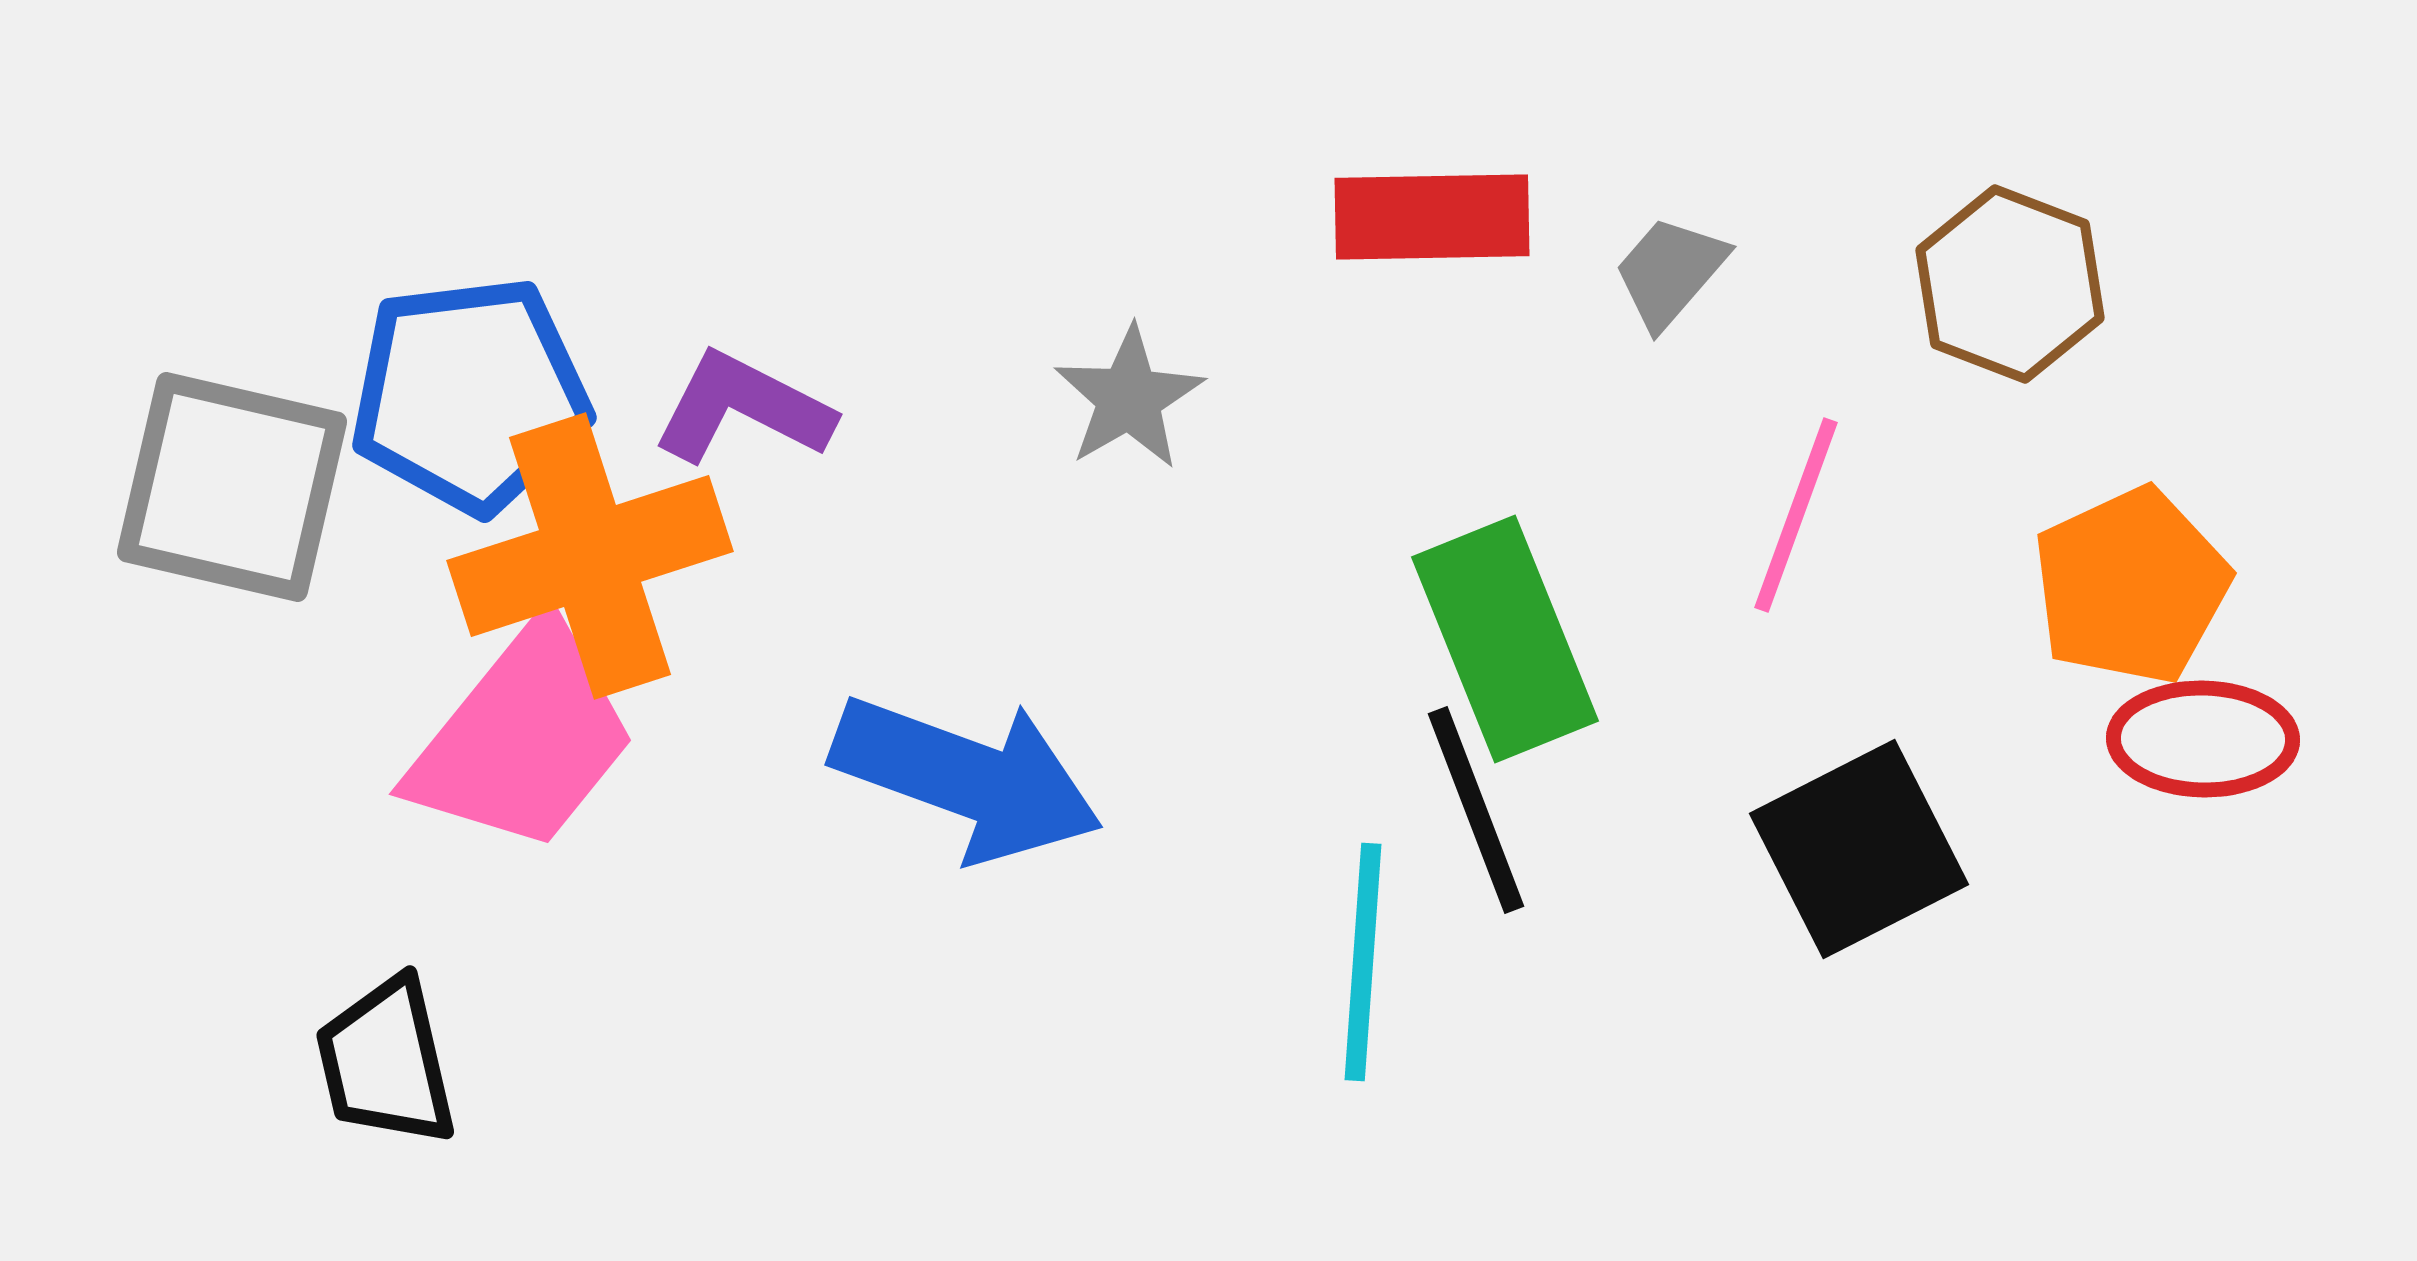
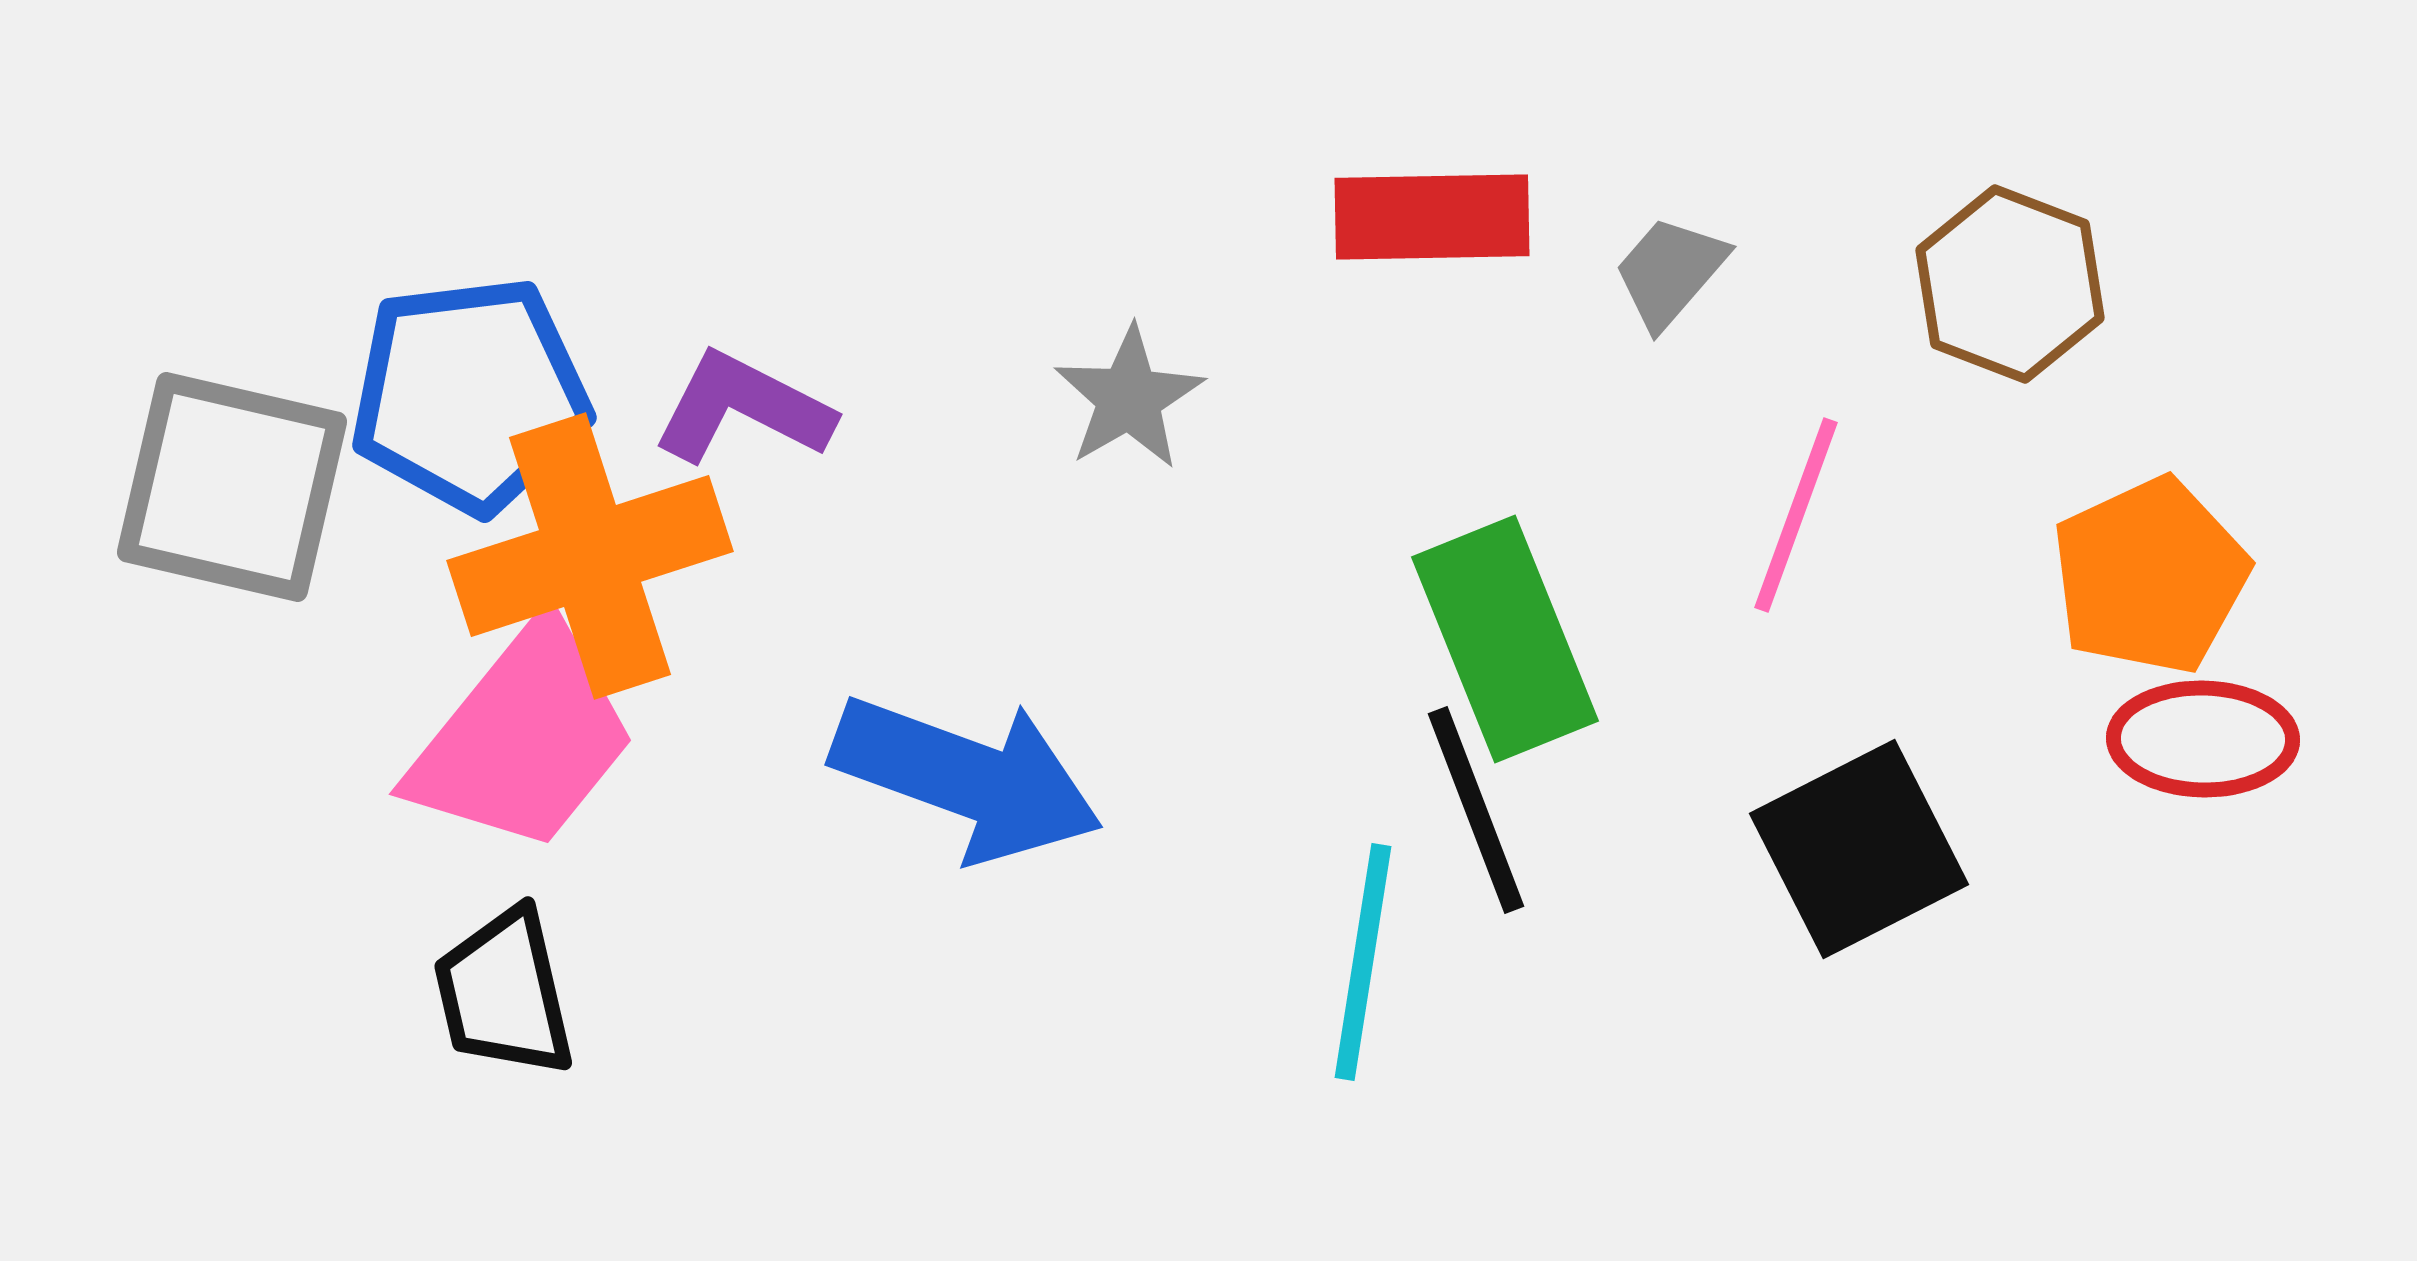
orange pentagon: moved 19 px right, 10 px up
cyan line: rotated 5 degrees clockwise
black trapezoid: moved 118 px right, 69 px up
